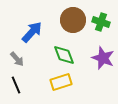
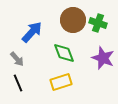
green cross: moved 3 px left, 1 px down
green diamond: moved 2 px up
black line: moved 2 px right, 2 px up
